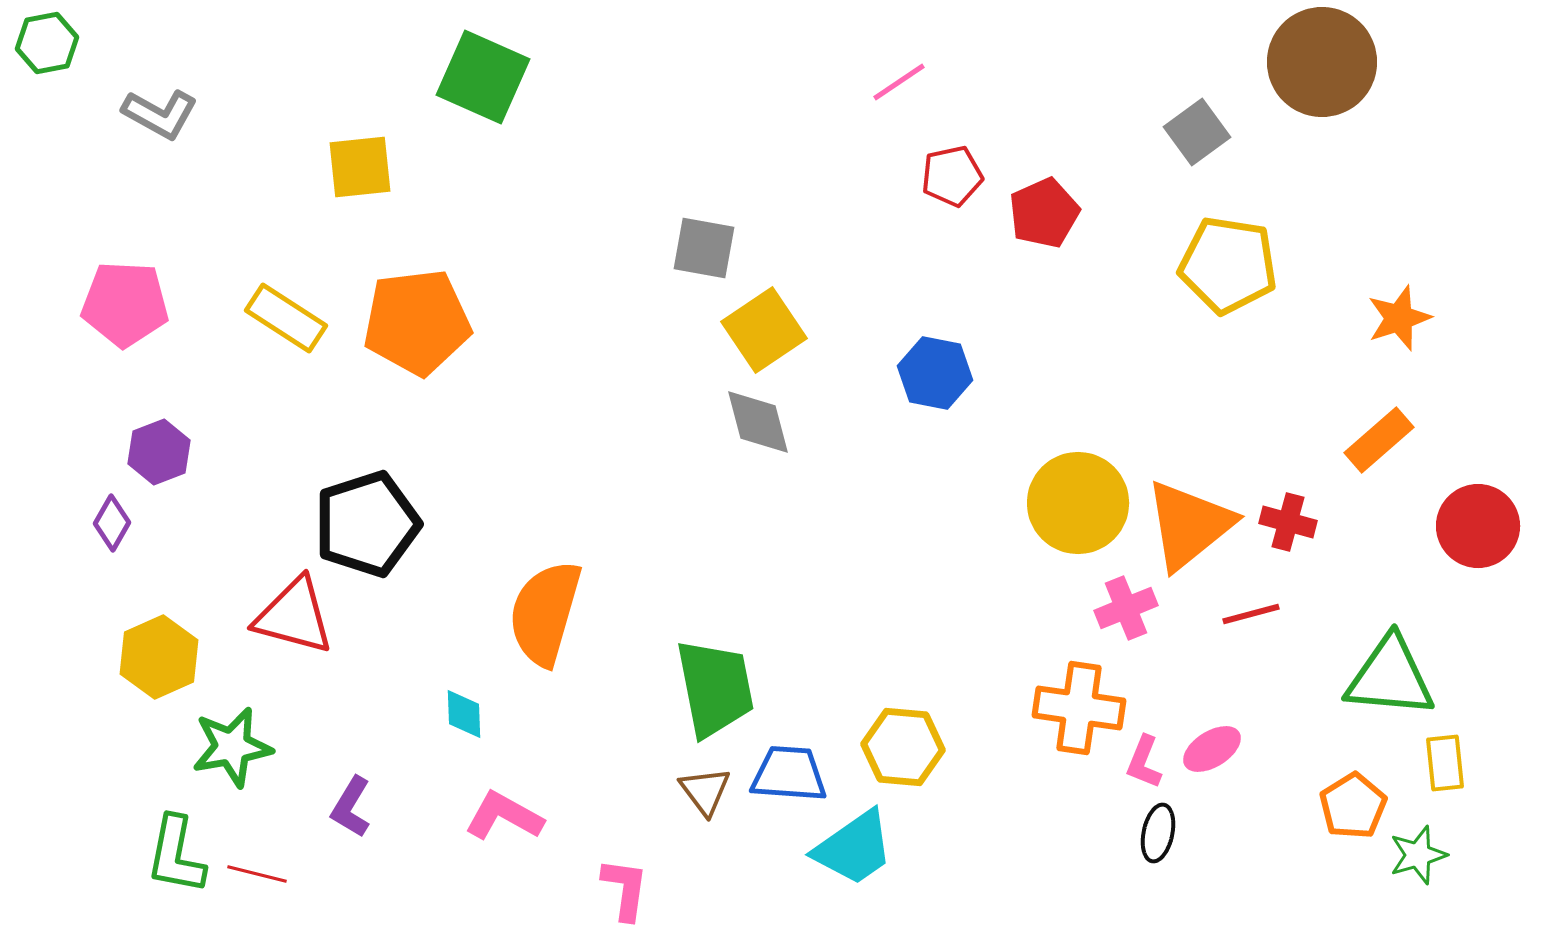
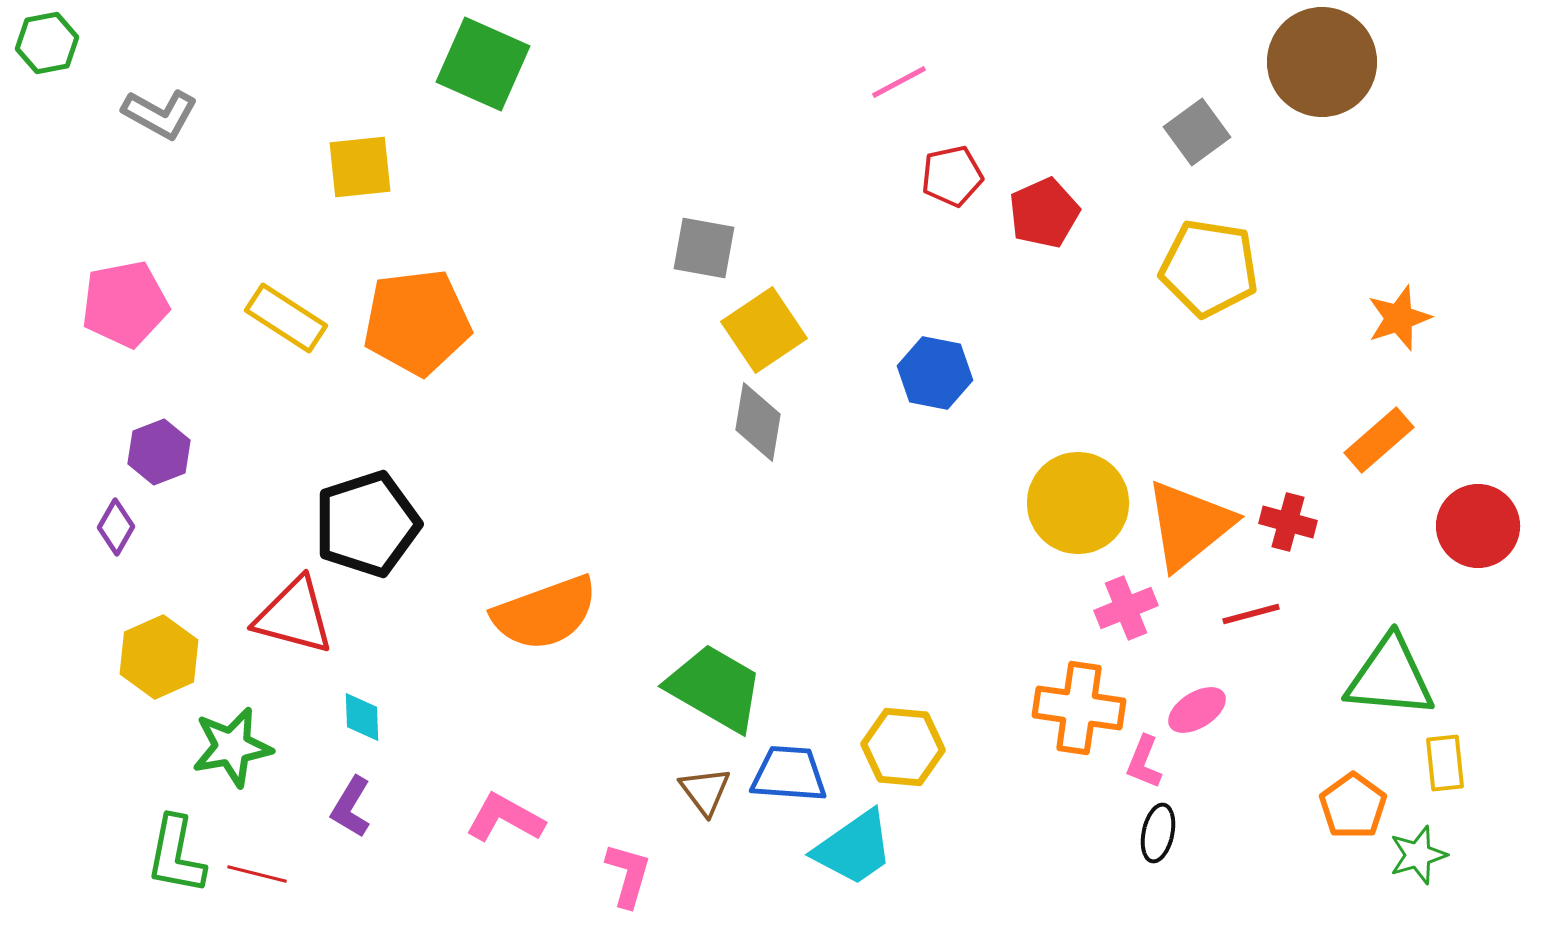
green square at (483, 77): moved 13 px up
pink line at (899, 82): rotated 6 degrees clockwise
yellow pentagon at (1228, 265): moved 19 px left, 3 px down
pink pentagon at (125, 304): rotated 14 degrees counterclockwise
gray diamond at (758, 422): rotated 24 degrees clockwise
purple diamond at (112, 523): moved 4 px right, 4 px down
orange semicircle at (545, 613): rotated 126 degrees counterclockwise
green trapezoid at (715, 688): rotated 49 degrees counterclockwise
cyan diamond at (464, 714): moved 102 px left, 3 px down
pink ellipse at (1212, 749): moved 15 px left, 39 px up
orange pentagon at (1353, 806): rotated 4 degrees counterclockwise
pink L-shape at (504, 816): moved 1 px right, 2 px down
pink L-shape at (625, 889): moved 3 px right, 14 px up; rotated 8 degrees clockwise
